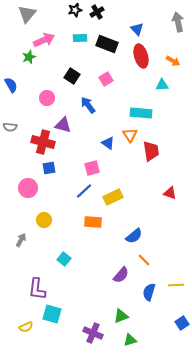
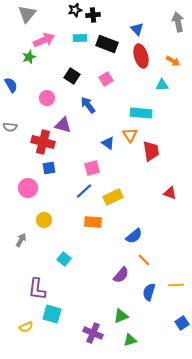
black cross at (97, 12): moved 4 px left, 3 px down; rotated 24 degrees clockwise
